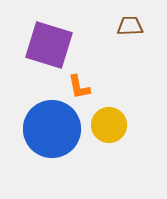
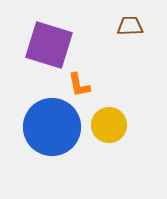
orange L-shape: moved 2 px up
blue circle: moved 2 px up
